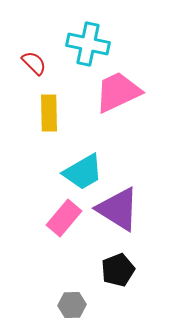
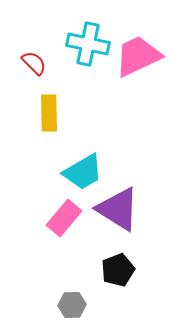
pink trapezoid: moved 20 px right, 36 px up
